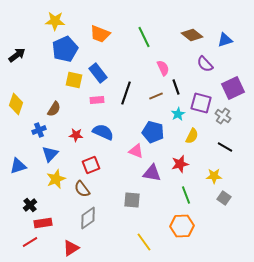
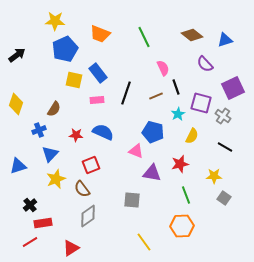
gray diamond at (88, 218): moved 2 px up
